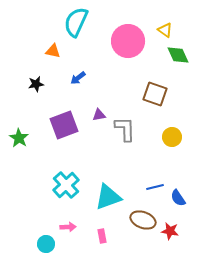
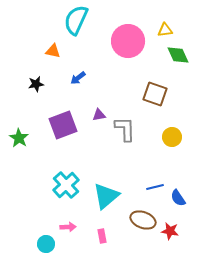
cyan semicircle: moved 2 px up
yellow triangle: rotated 42 degrees counterclockwise
purple square: moved 1 px left
cyan triangle: moved 2 px left, 1 px up; rotated 20 degrees counterclockwise
